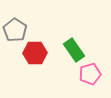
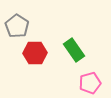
gray pentagon: moved 2 px right, 4 px up
pink pentagon: moved 9 px down
